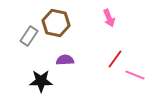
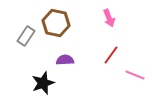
gray rectangle: moved 3 px left
red line: moved 4 px left, 4 px up
black star: moved 2 px right, 2 px down; rotated 20 degrees counterclockwise
